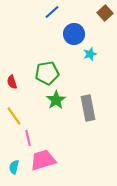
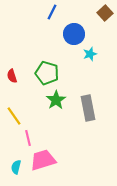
blue line: rotated 21 degrees counterclockwise
green pentagon: rotated 25 degrees clockwise
red semicircle: moved 6 px up
cyan semicircle: moved 2 px right
